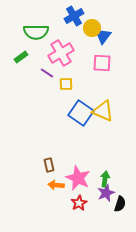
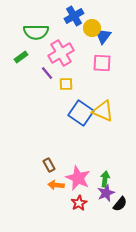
purple line: rotated 16 degrees clockwise
brown rectangle: rotated 16 degrees counterclockwise
black semicircle: rotated 21 degrees clockwise
